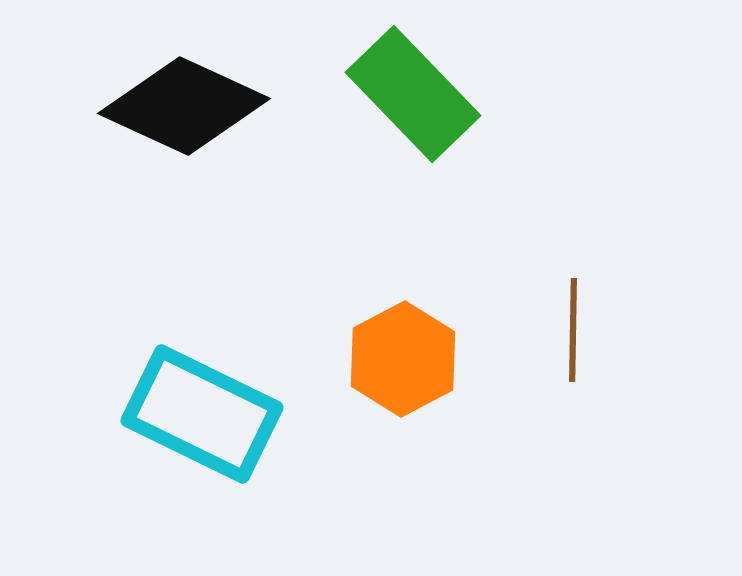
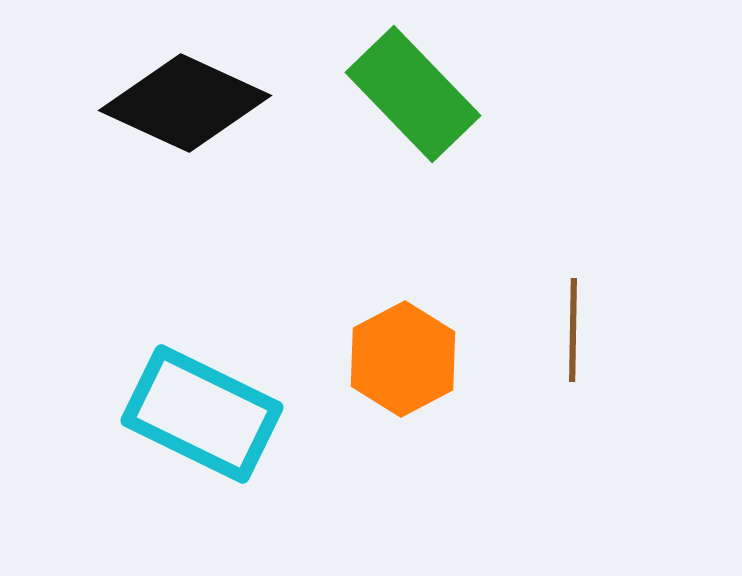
black diamond: moved 1 px right, 3 px up
